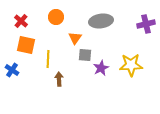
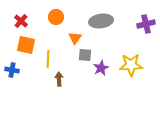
blue cross: rotated 24 degrees counterclockwise
